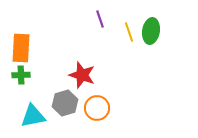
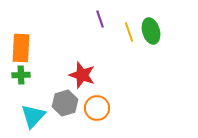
green ellipse: rotated 25 degrees counterclockwise
cyan triangle: rotated 36 degrees counterclockwise
